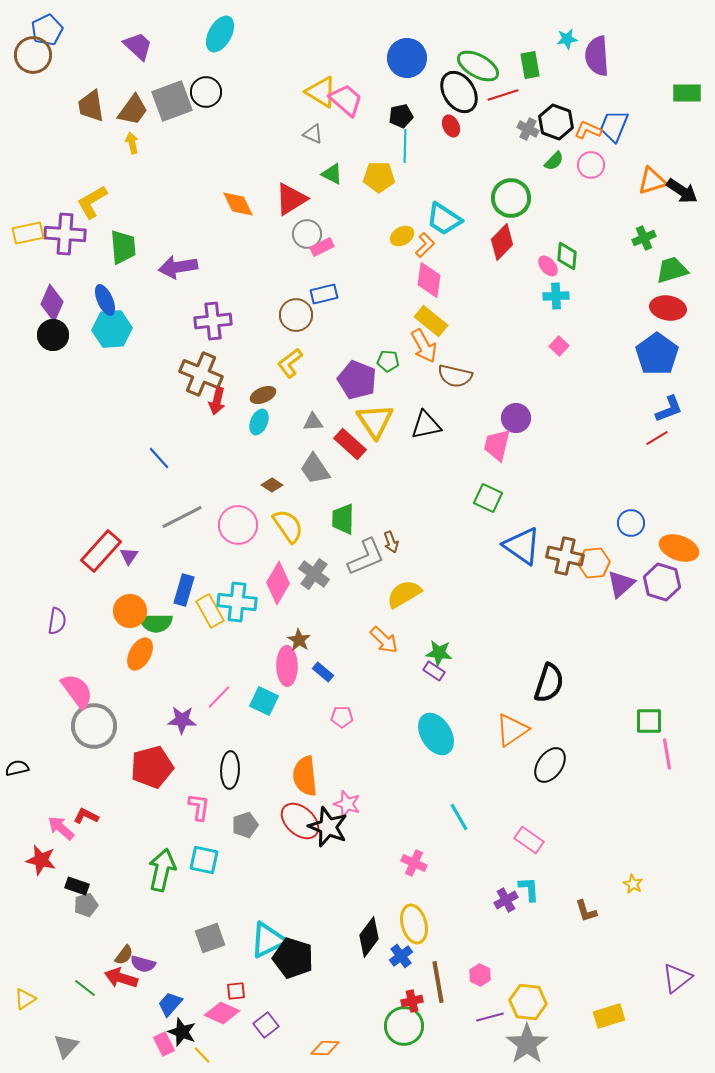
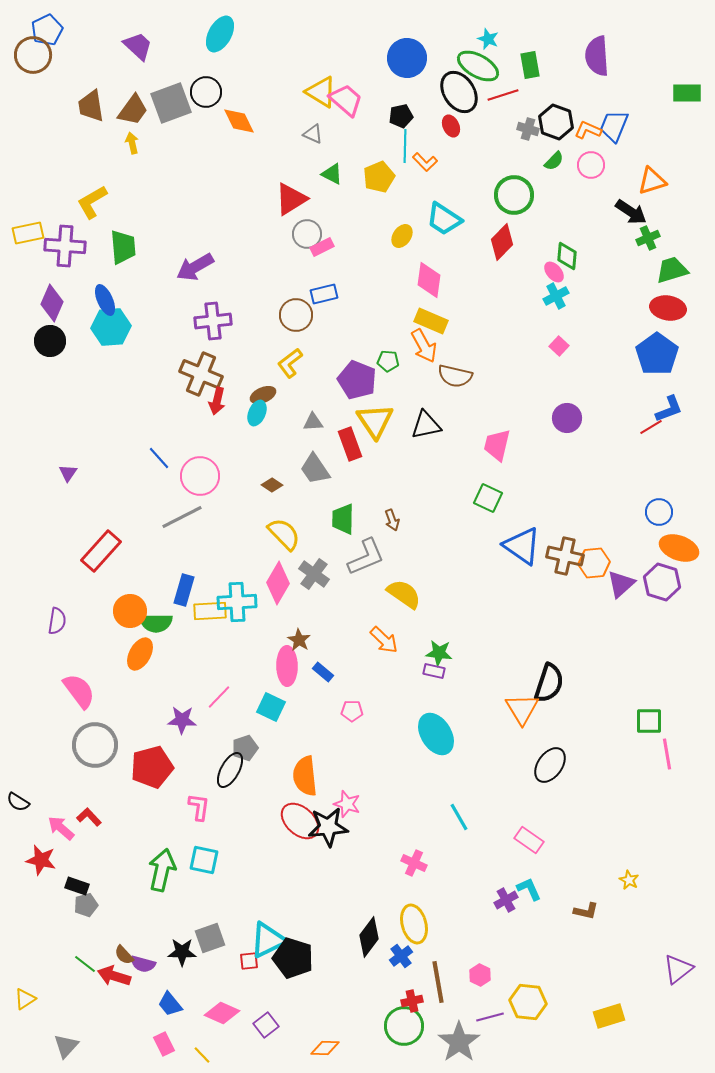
cyan star at (567, 39): moved 79 px left; rotated 30 degrees clockwise
gray square at (172, 101): moved 1 px left, 2 px down
gray cross at (528, 129): rotated 10 degrees counterclockwise
yellow pentagon at (379, 177): rotated 24 degrees counterclockwise
black arrow at (682, 191): moved 51 px left, 21 px down
green circle at (511, 198): moved 3 px right, 3 px up
orange diamond at (238, 204): moved 1 px right, 83 px up
purple cross at (65, 234): moved 12 px down
yellow ellipse at (402, 236): rotated 25 degrees counterclockwise
green cross at (644, 238): moved 4 px right
orange L-shape at (425, 245): moved 83 px up; rotated 90 degrees clockwise
pink ellipse at (548, 266): moved 6 px right, 6 px down
purple arrow at (178, 267): moved 17 px right; rotated 21 degrees counterclockwise
cyan cross at (556, 296): rotated 25 degrees counterclockwise
yellow rectangle at (431, 321): rotated 16 degrees counterclockwise
cyan hexagon at (112, 329): moved 1 px left, 2 px up
black circle at (53, 335): moved 3 px left, 6 px down
purple circle at (516, 418): moved 51 px right
cyan ellipse at (259, 422): moved 2 px left, 9 px up
red line at (657, 438): moved 6 px left, 11 px up
red rectangle at (350, 444): rotated 28 degrees clockwise
blue circle at (631, 523): moved 28 px right, 11 px up
pink circle at (238, 525): moved 38 px left, 49 px up
yellow semicircle at (288, 526): moved 4 px left, 8 px down; rotated 9 degrees counterclockwise
brown arrow at (391, 542): moved 1 px right, 22 px up
purple triangle at (129, 556): moved 61 px left, 83 px up
yellow semicircle at (404, 594): rotated 66 degrees clockwise
cyan cross at (237, 602): rotated 9 degrees counterclockwise
yellow rectangle at (210, 611): rotated 64 degrees counterclockwise
purple rectangle at (434, 671): rotated 20 degrees counterclockwise
pink semicircle at (77, 691): moved 2 px right
cyan square at (264, 701): moved 7 px right, 6 px down
pink pentagon at (342, 717): moved 10 px right, 6 px up
gray circle at (94, 726): moved 1 px right, 19 px down
orange triangle at (512, 730): moved 10 px right, 21 px up; rotated 27 degrees counterclockwise
black semicircle at (17, 768): moved 1 px right, 34 px down; rotated 135 degrees counterclockwise
black ellipse at (230, 770): rotated 27 degrees clockwise
red L-shape at (86, 816): moved 3 px right, 1 px down; rotated 20 degrees clockwise
gray pentagon at (245, 825): moved 77 px up
black star at (328, 827): rotated 27 degrees counterclockwise
yellow star at (633, 884): moved 4 px left, 4 px up
cyan L-shape at (529, 889): rotated 20 degrees counterclockwise
brown L-shape at (586, 911): rotated 60 degrees counterclockwise
brown semicircle at (124, 955): rotated 100 degrees clockwise
red arrow at (121, 978): moved 7 px left, 2 px up
purple triangle at (677, 978): moved 1 px right, 9 px up
green line at (85, 988): moved 24 px up
red square at (236, 991): moved 13 px right, 30 px up
blue trapezoid at (170, 1004): rotated 80 degrees counterclockwise
black star at (182, 1032): moved 80 px up; rotated 20 degrees counterclockwise
gray star at (527, 1044): moved 68 px left, 2 px up
